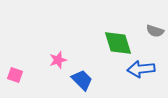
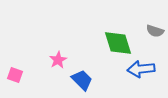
pink star: rotated 12 degrees counterclockwise
